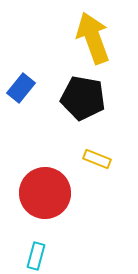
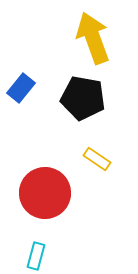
yellow rectangle: rotated 12 degrees clockwise
